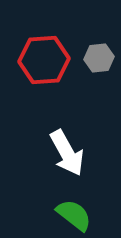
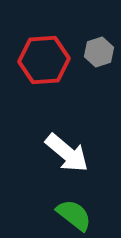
gray hexagon: moved 6 px up; rotated 12 degrees counterclockwise
white arrow: rotated 21 degrees counterclockwise
